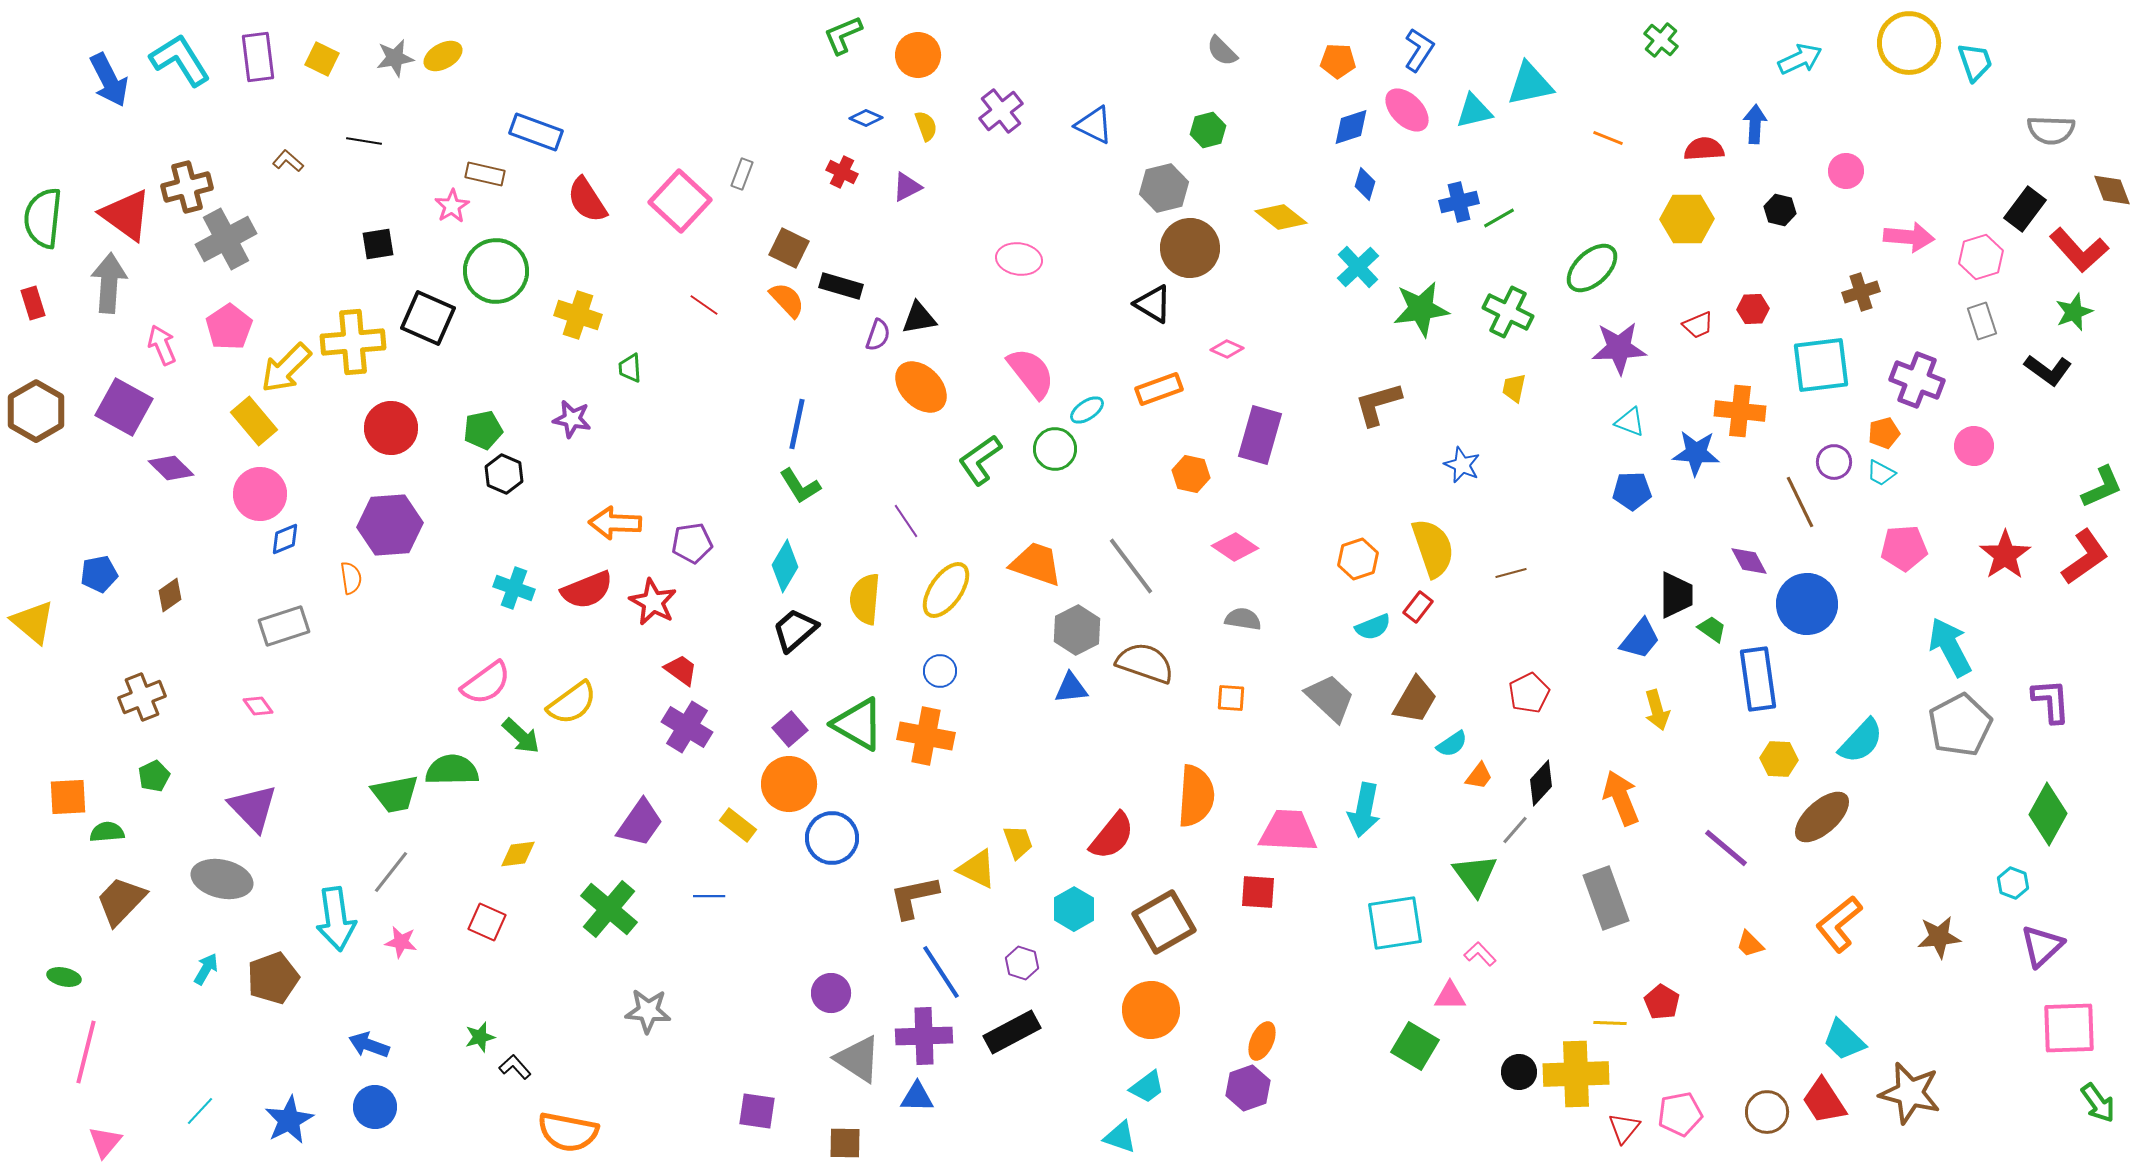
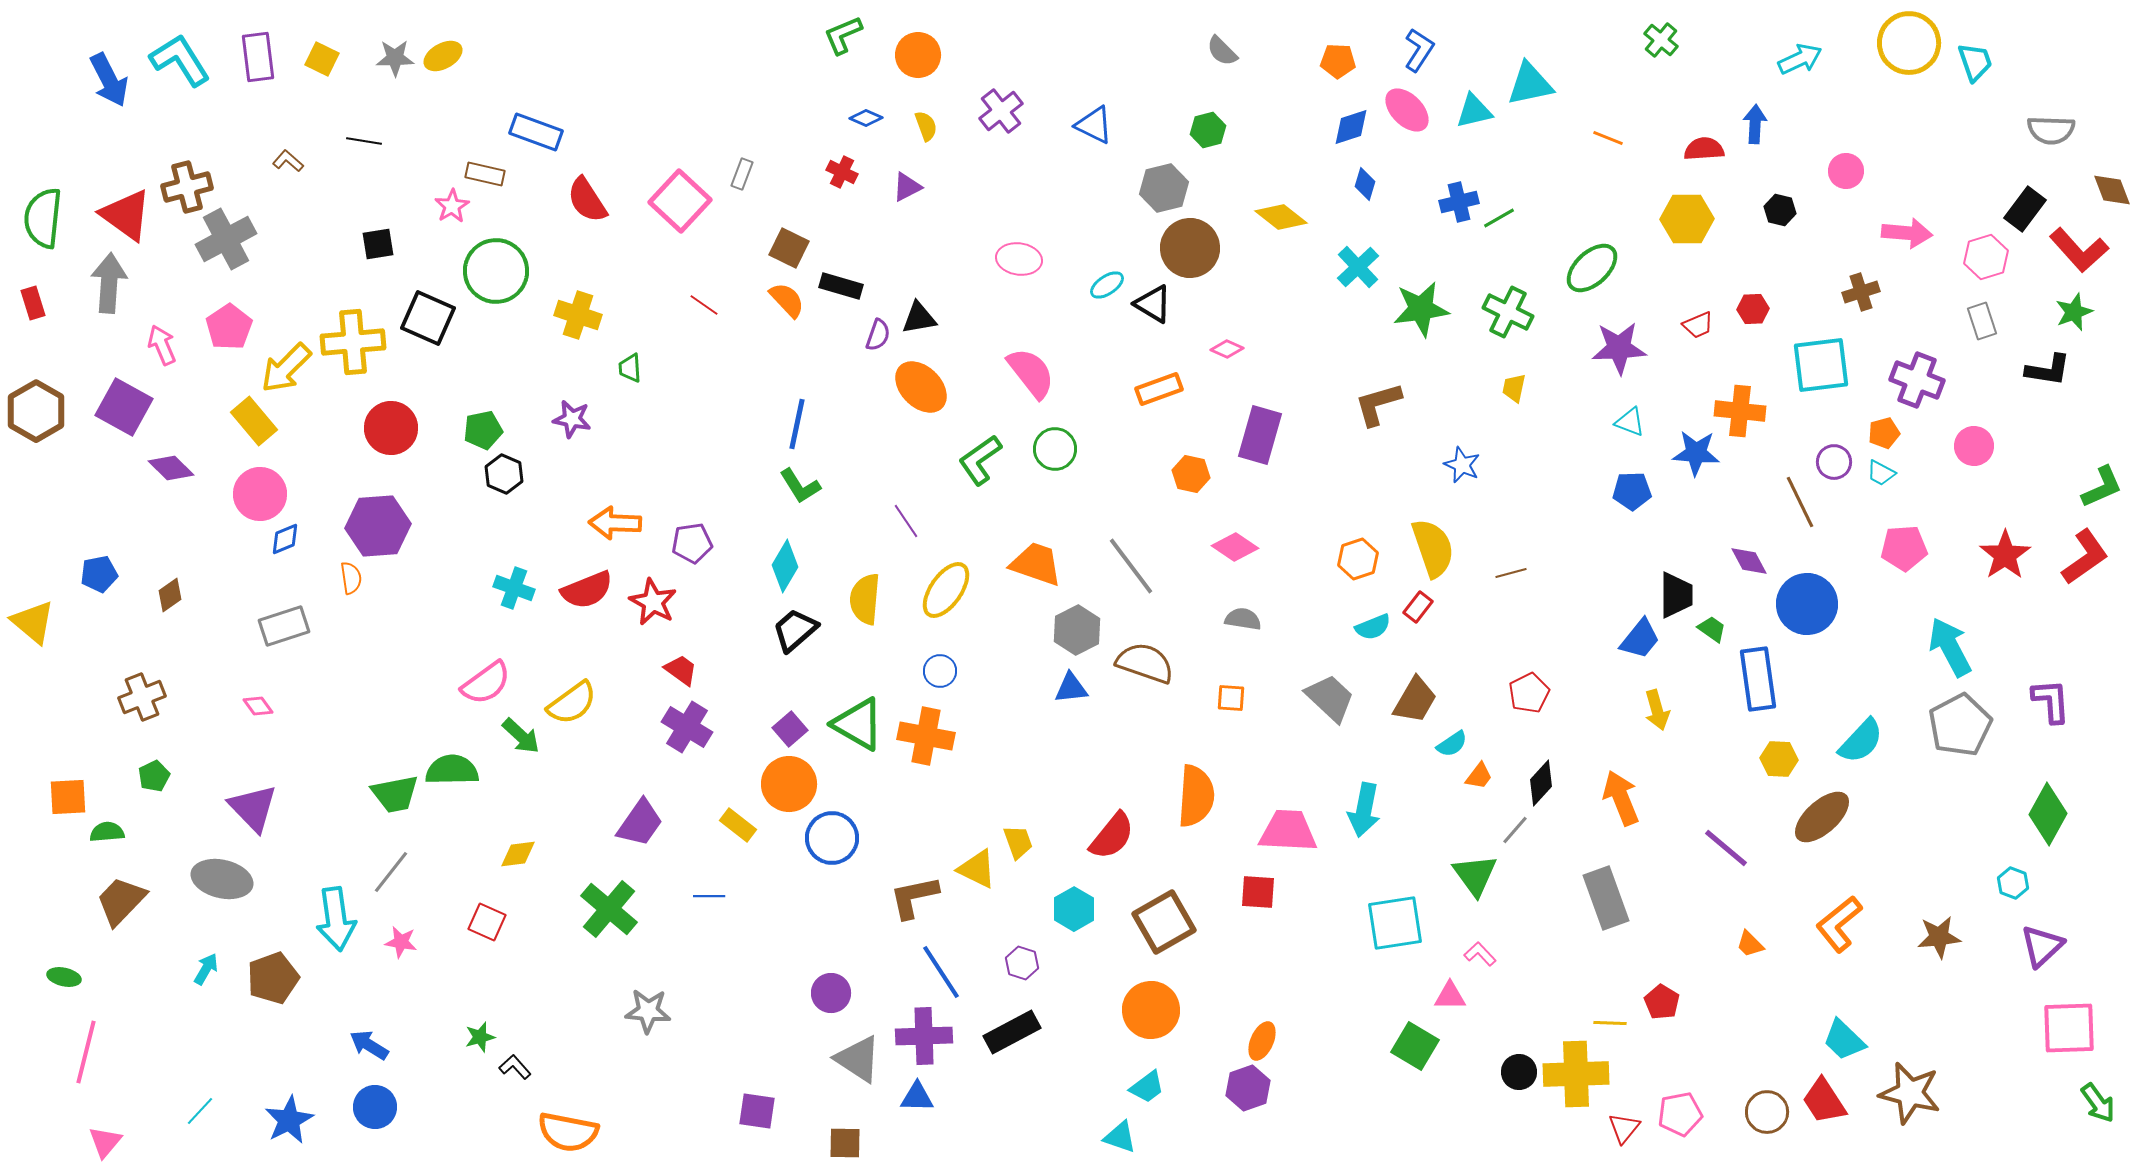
gray star at (395, 58): rotated 9 degrees clockwise
pink arrow at (1909, 237): moved 2 px left, 4 px up
pink hexagon at (1981, 257): moved 5 px right
black L-shape at (2048, 370): rotated 27 degrees counterclockwise
cyan ellipse at (1087, 410): moved 20 px right, 125 px up
purple hexagon at (390, 525): moved 12 px left, 1 px down
blue arrow at (369, 1045): rotated 12 degrees clockwise
